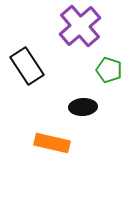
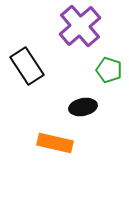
black ellipse: rotated 8 degrees counterclockwise
orange rectangle: moved 3 px right
